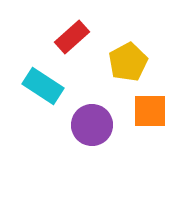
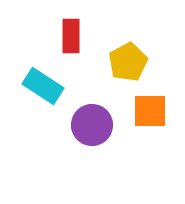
red rectangle: moved 1 px left, 1 px up; rotated 48 degrees counterclockwise
